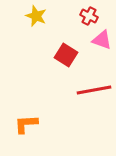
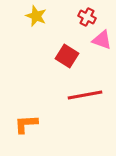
red cross: moved 2 px left, 1 px down
red square: moved 1 px right, 1 px down
red line: moved 9 px left, 5 px down
